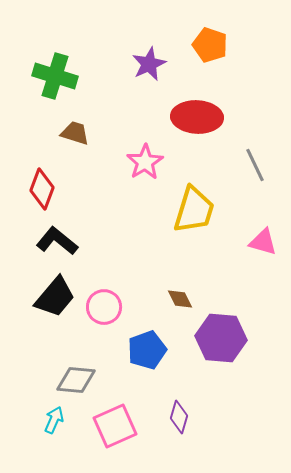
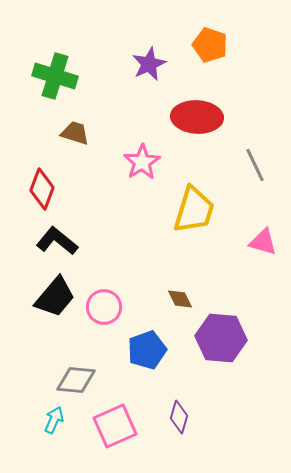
pink star: moved 3 px left
